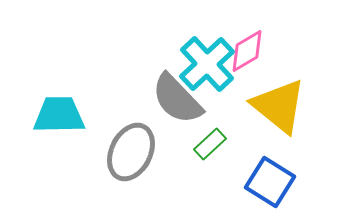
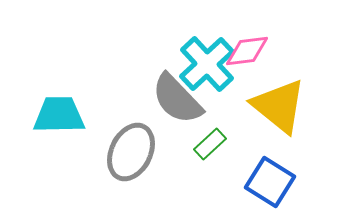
pink diamond: rotated 24 degrees clockwise
